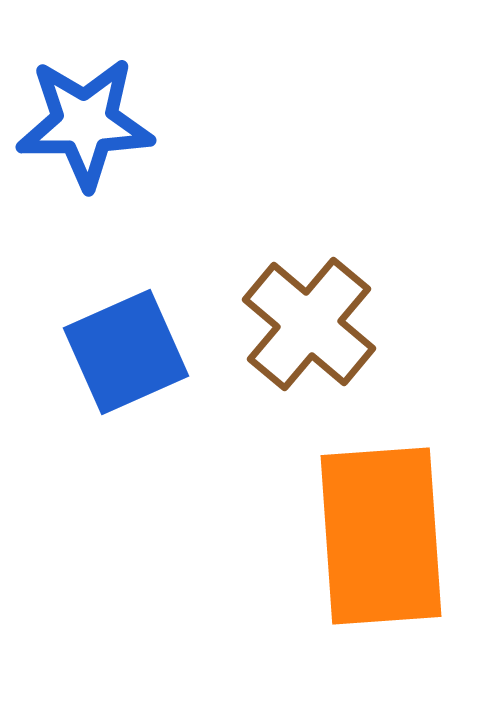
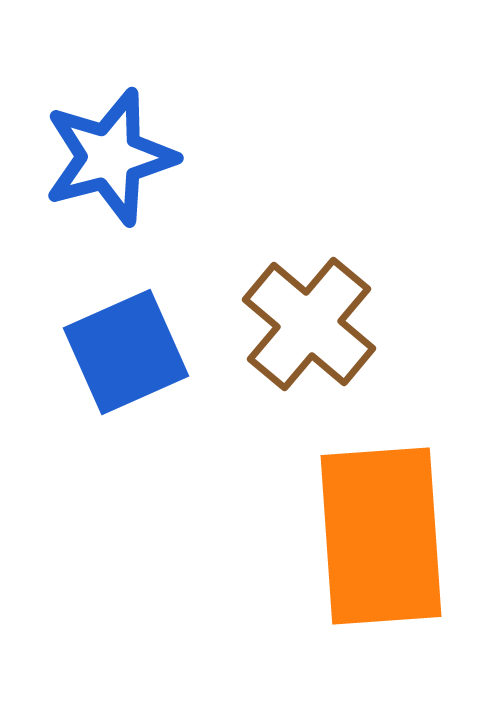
blue star: moved 25 px right, 34 px down; rotated 14 degrees counterclockwise
